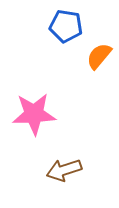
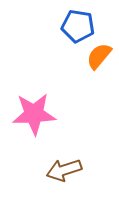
blue pentagon: moved 12 px right
